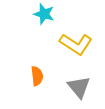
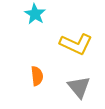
cyan star: moved 9 px left; rotated 15 degrees clockwise
yellow L-shape: rotated 8 degrees counterclockwise
